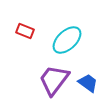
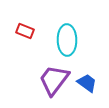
cyan ellipse: rotated 48 degrees counterclockwise
blue trapezoid: moved 1 px left
